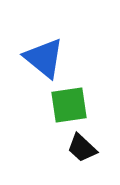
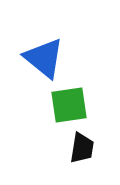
black trapezoid: rotated 124 degrees counterclockwise
